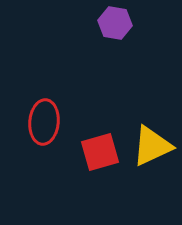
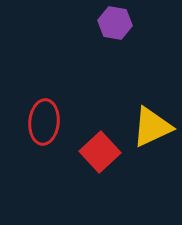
yellow triangle: moved 19 px up
red square: rotated 27 degrees counterclockwise
